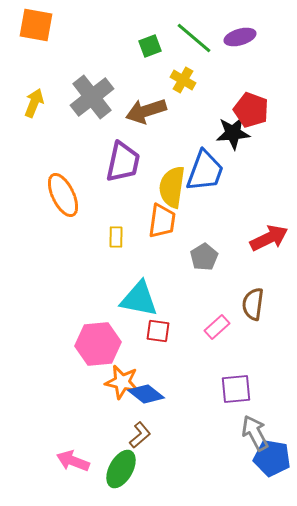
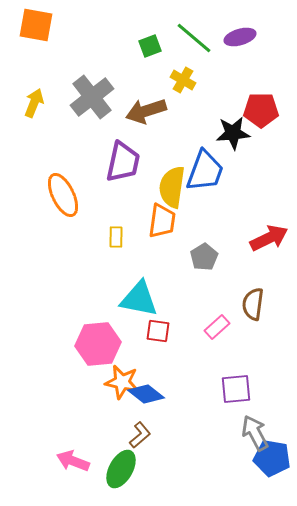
red pentagon: moved 10 px right; rotated 20 degrees counterclockwise
